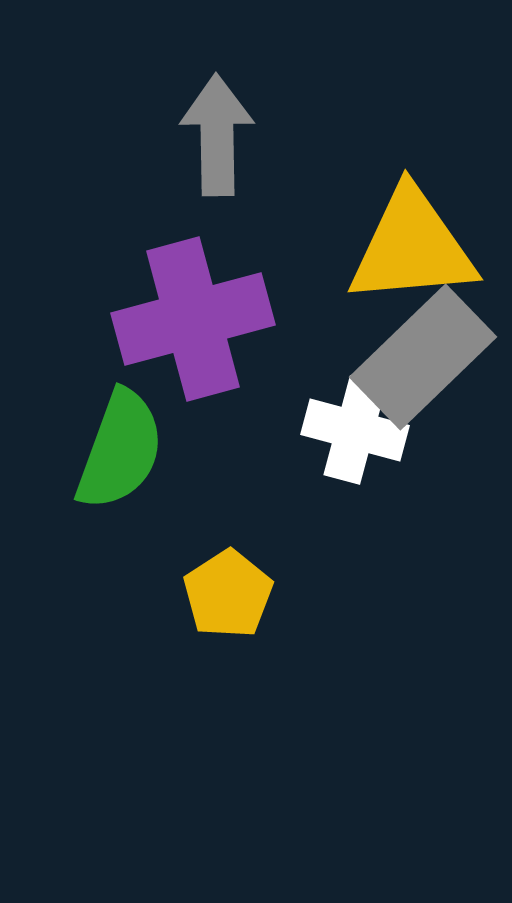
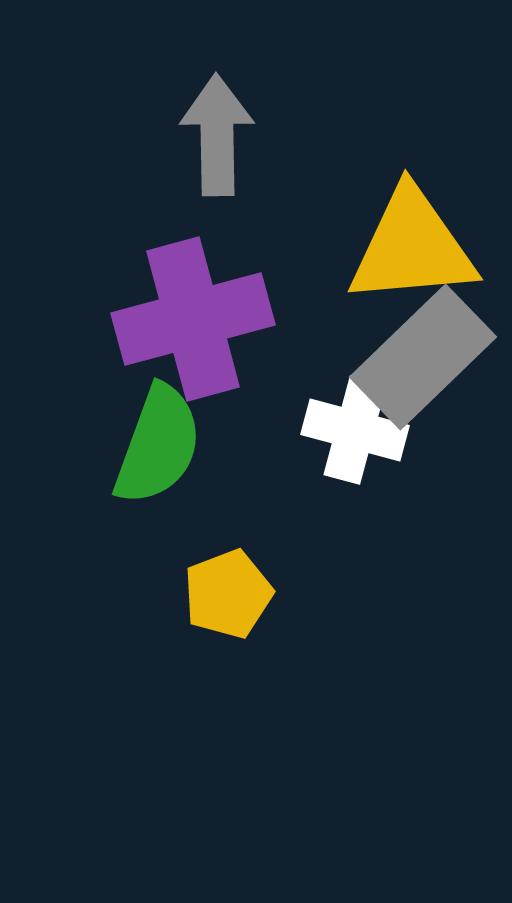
green semicircle: moved 38 px right, 5 px up
yellow pentagon: rotated 12 degrees clockwise
